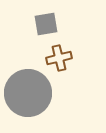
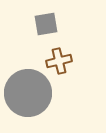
brown cross: moved 3 px down
